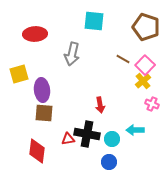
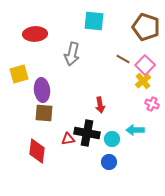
black cross: moved 1 px up
